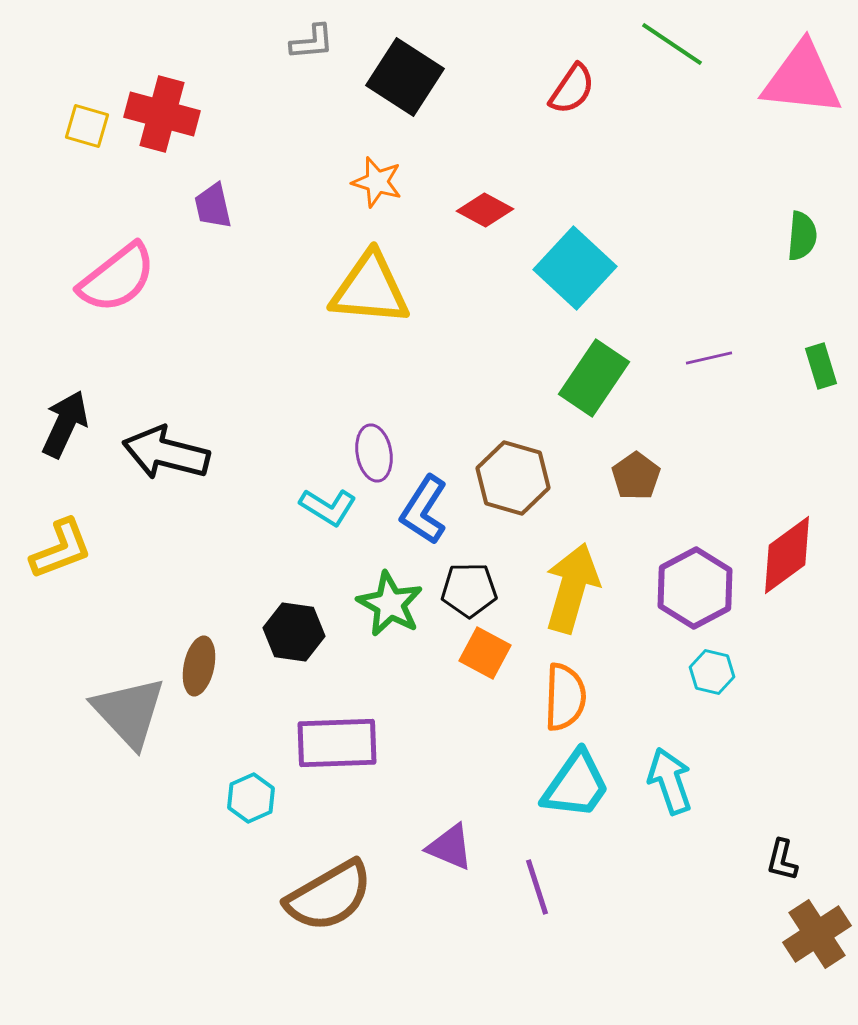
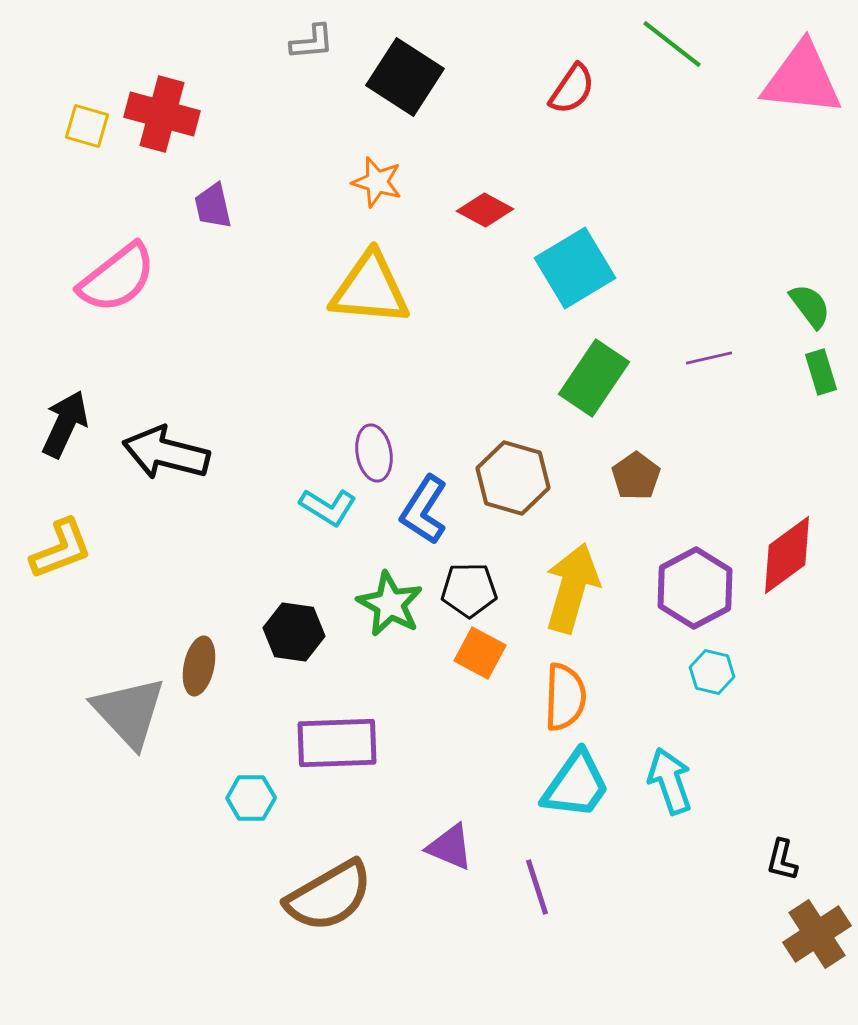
green line at (672, 44): rotated 4 degrees clockwise
green semicircle at (802, 236): moved 8 px right, 70 px down; rotated 42 degrees counterclockwise
cyan square at (575, 268): rotated 16 degrees clockwise
green rectangle at (821, 366): moved 6 px down
orange square at (485, 653): moved 5 px left
cyan hexagon at (251, 798): rotated 24 degrees clockwise
